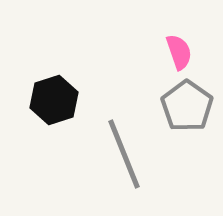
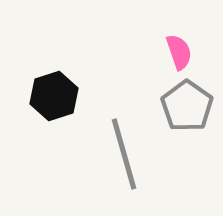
black hexagon: moved 4 px up
gray line: rotated 6 degrees clockwise
